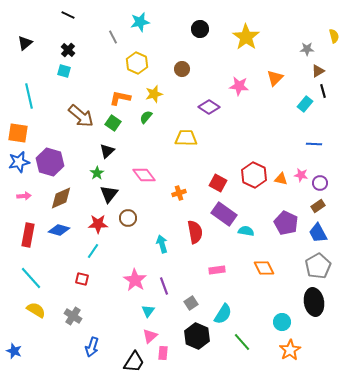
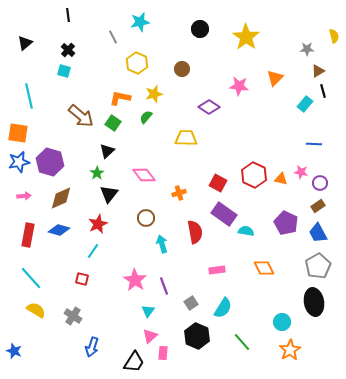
black line at (68, 15): rotated 56 degrees clockwise
pink star at (301, 175): moved 3 px up
brown circle at (128, 218): moved 18 px right
red star at (98, 224): rotated 24 degrees counterclockwise
cyan semicircle at (223, 314): moved 6 px up
